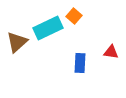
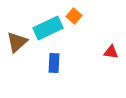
blue rectangle: moved 26 px left
